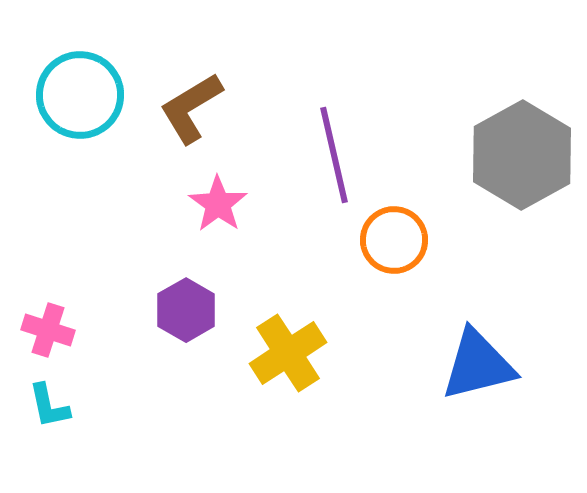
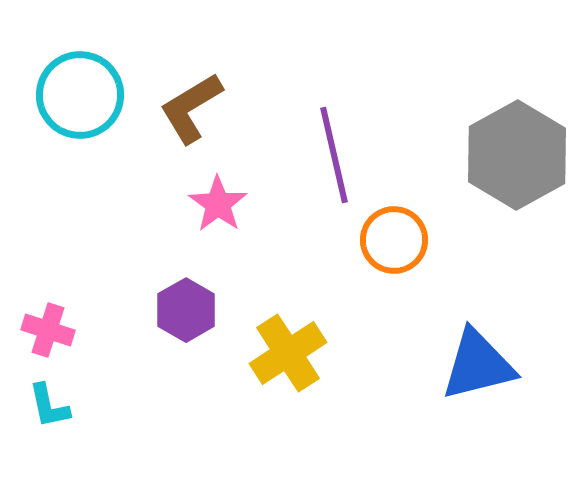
gray hexagon: moved 5 px left
